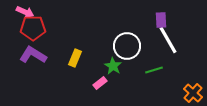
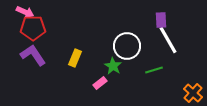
purple L-shape: rotated 24 degrees clockwise
